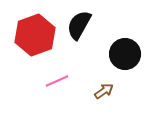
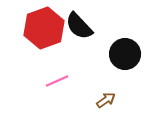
black semicircle: moved 1 px down; rotated 72 degrees counterclockwise
red hexagon: moved 9 px right, 7 px up
brown arrow: moved 2 px right, 9 px down
